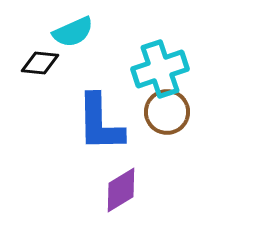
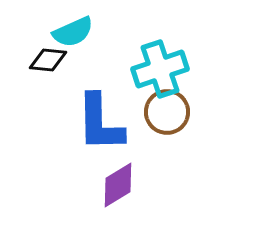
black diamond: moved 8 px right, 3 px up
purple diamond: moved 3 px left, 5 px up
